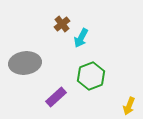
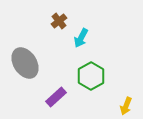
brown cross: moved 3 px left, 3 px up
gray ellipse: rotated 64 degrees clockwise
green hexagon: rotated 8 degrees counterclockwise
yellow arrow: moved 3 px left
